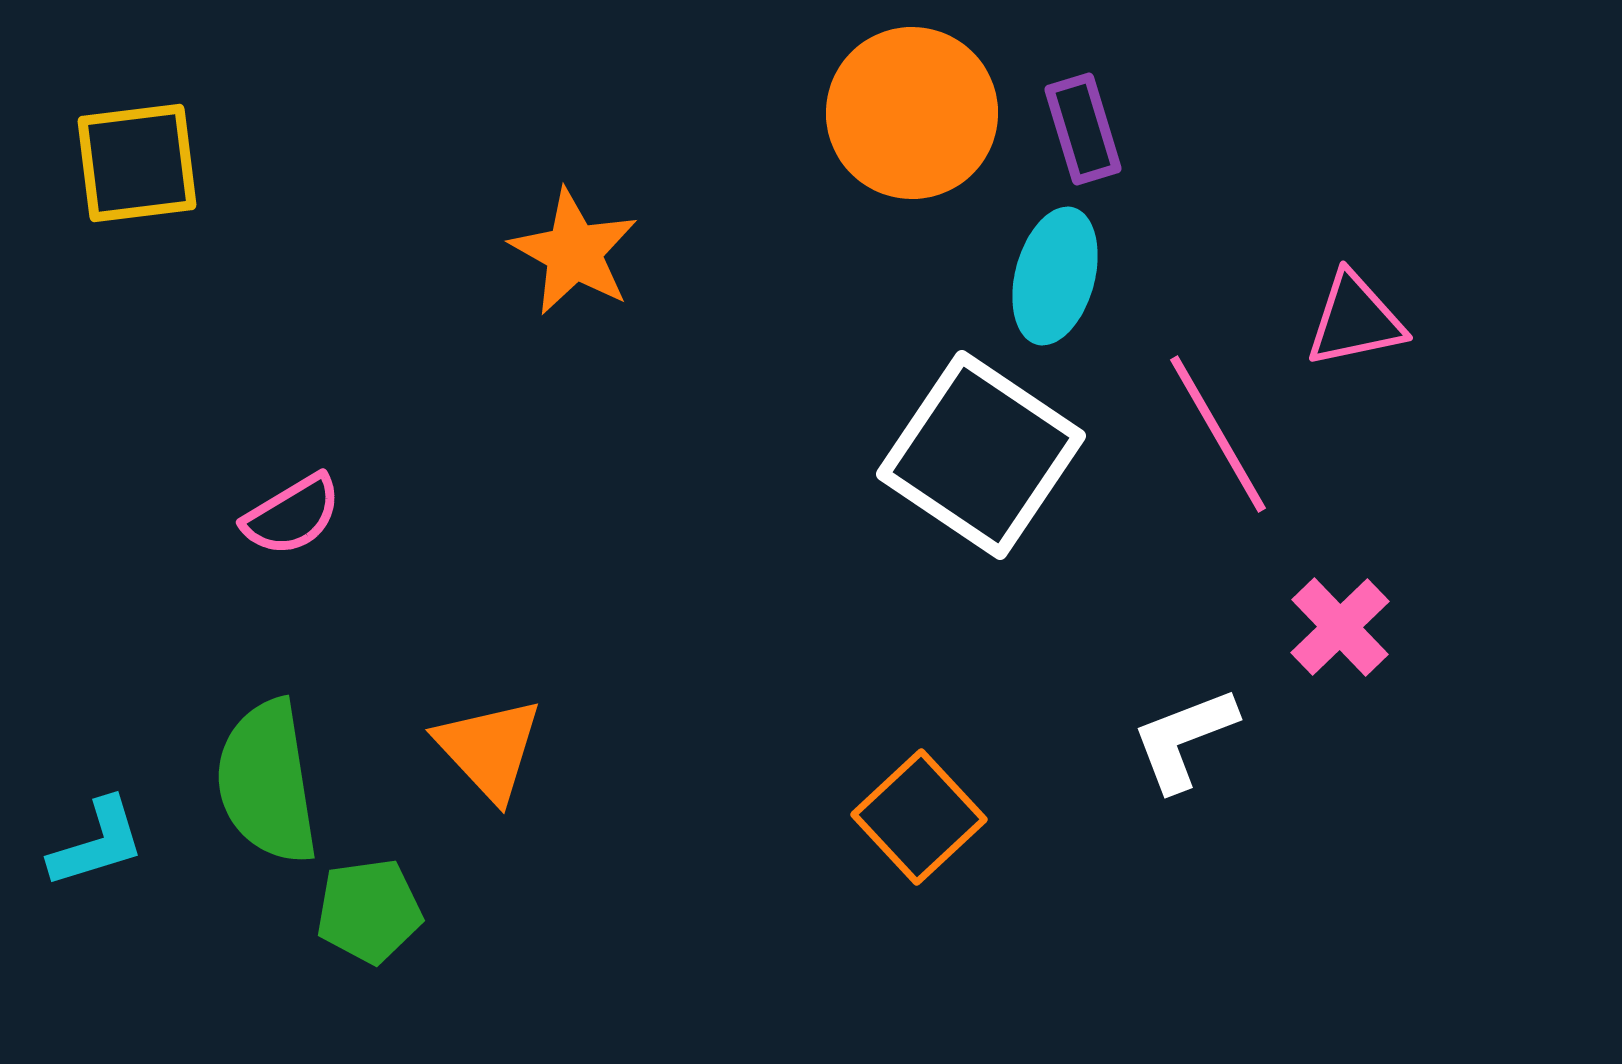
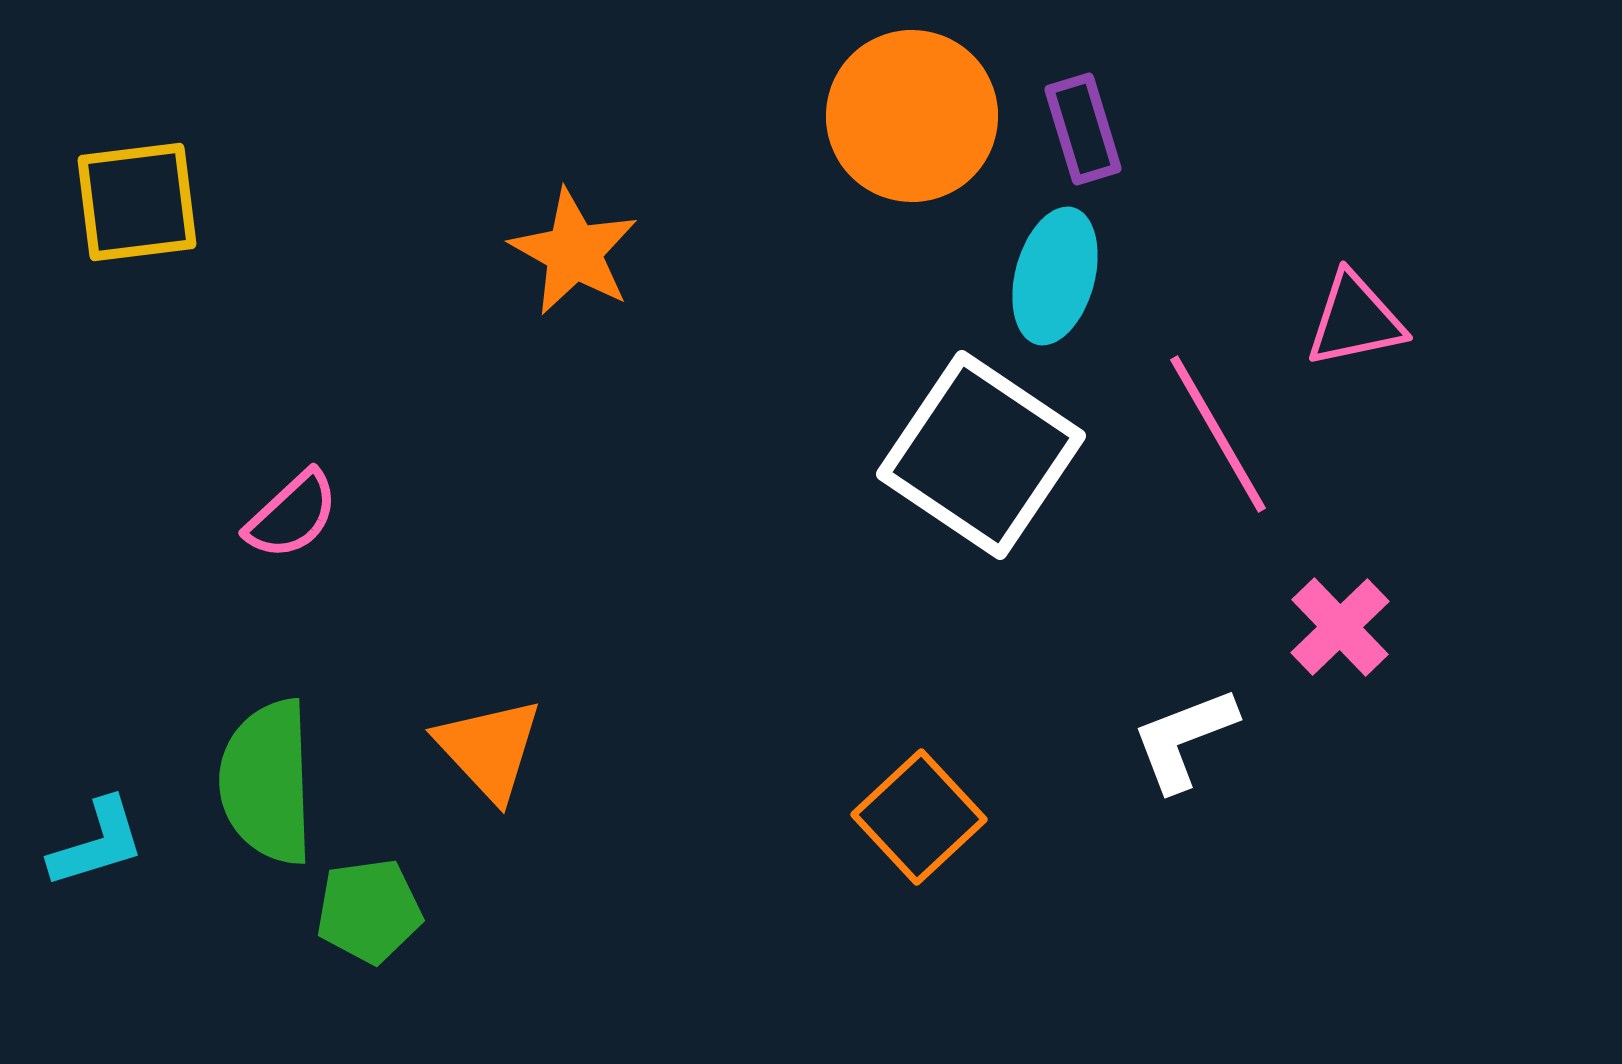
orange circle: moved 3 px down
yellow square: moved 39 px down
pink semicircle: rotated 12 degrees counterclockwise
green semicircle: rotated 7 degrees clockwise
